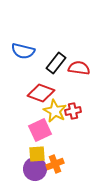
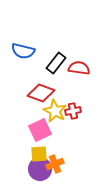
yellow square: moved 2 px right
purple circle: moved 5 px right
